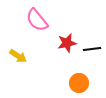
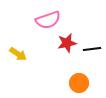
pink semicircle: moved 11 px right; rotated 70 degrees counterclockwise
yellow arrow: moved 2 px up
